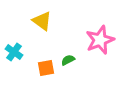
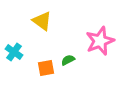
pink star: moved 1 px down
